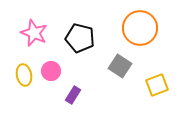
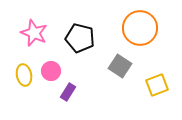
purple rectangle: moved 5 px left, 3 px up
